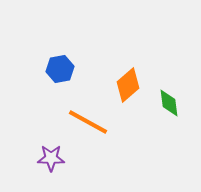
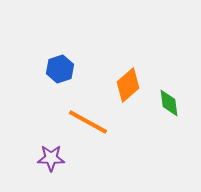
blue hexagon: rotated 8 degrees counterclockwise
